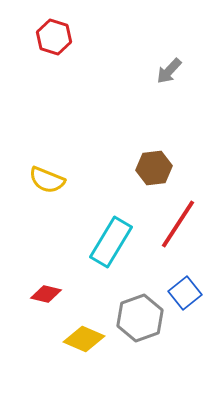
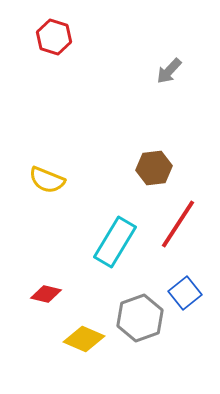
cyan rectangle: moved 4 px right
